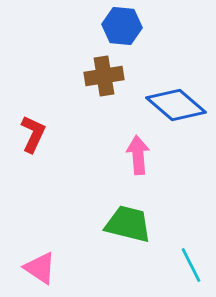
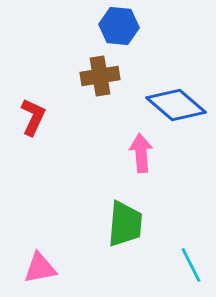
blue hexagon: moved 3 px left
brown cross: moved 4 px left
red L-shape: moved 17 px up
pink arrow: moved 3 px right, 2 px up
green trapezoid: moved 3 px left; rotated 81 degrees clockwise
pink triangle: rotated 45 degrees counterclockwise
